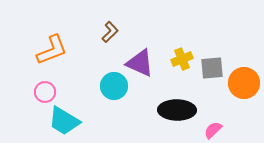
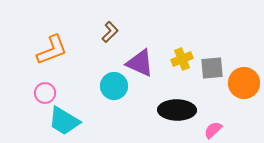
pink circle: moved 1 px down
